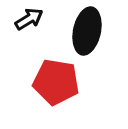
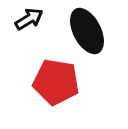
black ellipse: rotated 39 degrees counterclockwise
